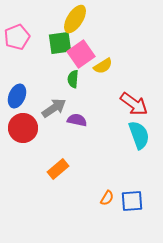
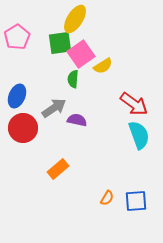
pink pentagon: rotated 10 degrees counterclockwise
blue square: moved 4 px right
